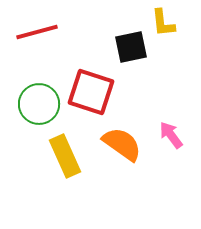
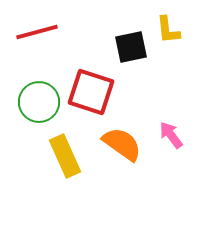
yellow L-shape: moved 5 px right, 7 px down
green circle: moved 2 px up
